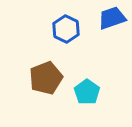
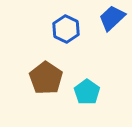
blue trapezoid: rotated 24 degrees counterclockwise
brown pentagon: rotated 16 degrees counterclockwise
